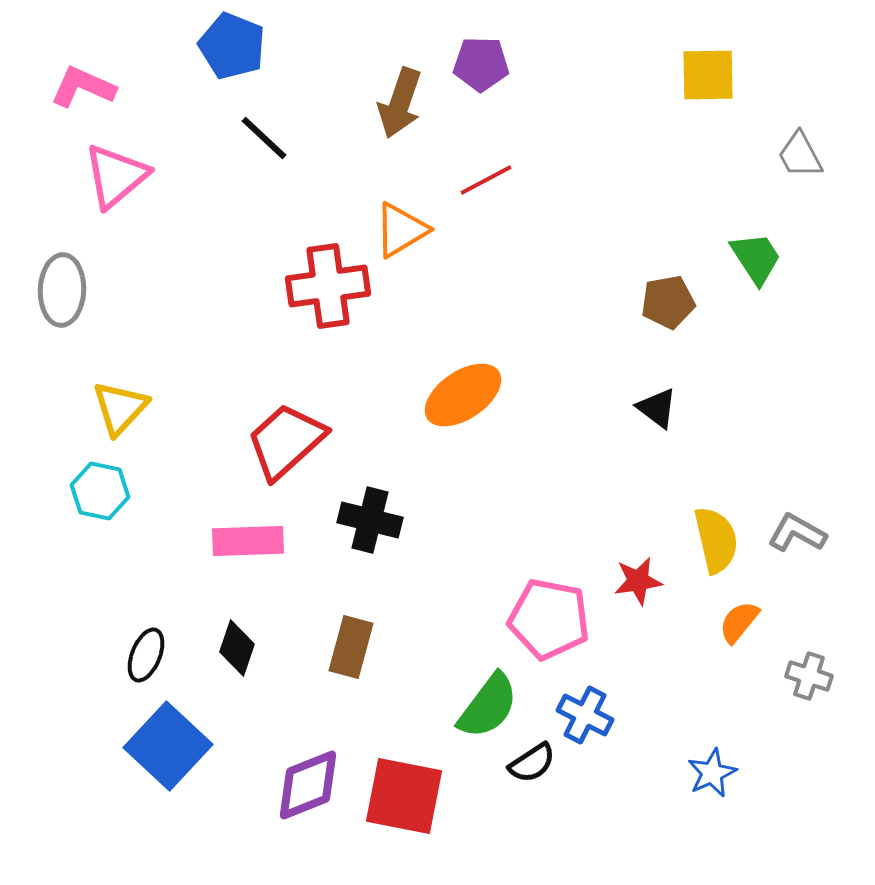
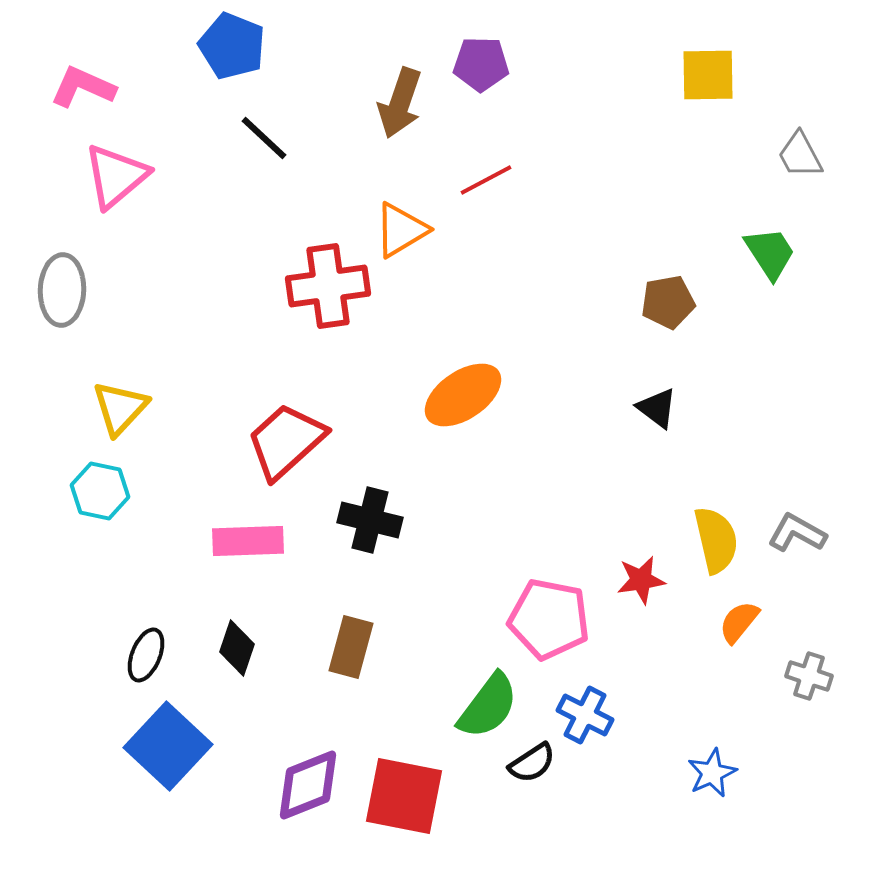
green trapezoid: moved 14 px right, 5 px up
red star: moved 3 px right, 1 px up
